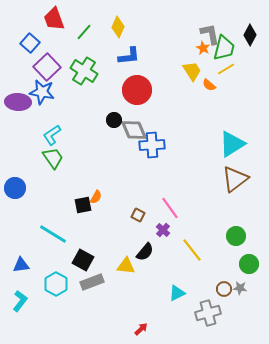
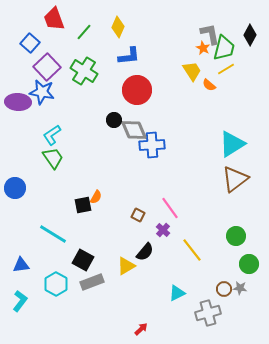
yellow triangle at (126, 266): rotated 36 degrees counterclockwise
